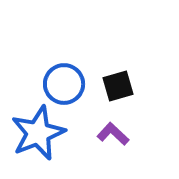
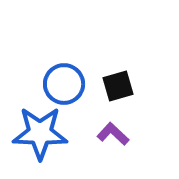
blue star: moved 2 px right; rotated 24 degrees clockwise
